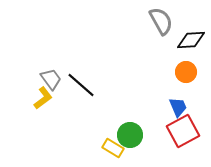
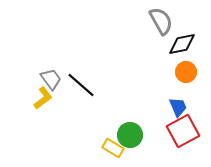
black diamond: moved 9 px left, 4 px down; rotated 8 degrees counterclockwise
